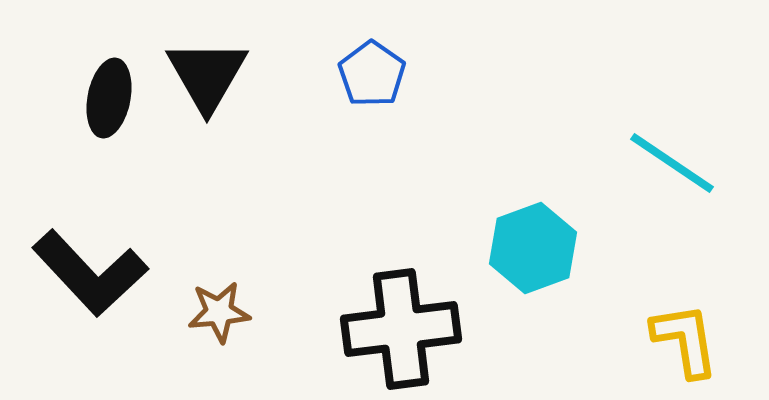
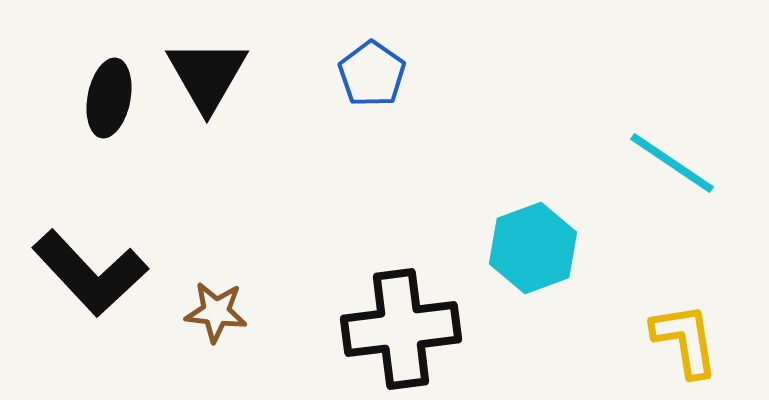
brown star: moved 3 px left; rotated 12 degrees clockwise
